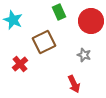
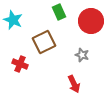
gray star: moved 2 px left
red cross: rotated 28 degrees counterclockwise
